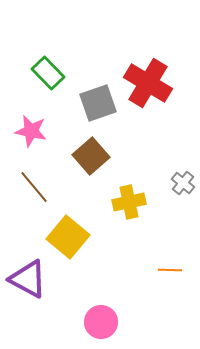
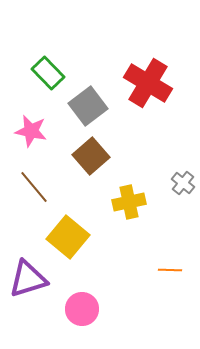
gray square: moved 10 px left, 3 px down; rotated 18 degrees counterclockwise
purple triangle: rotated 45 degrees counterclockwise
pink circle: moved 19 px left, 13 px up
